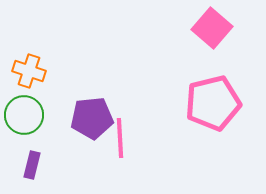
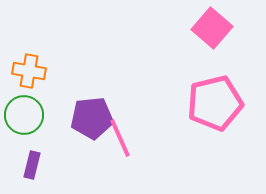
orange cross: rotated 8 degrees counterclockwise
pink pentagon: moved 2 px right
pink line: rotated 21 degrees counterclockwise
